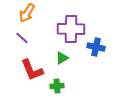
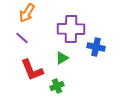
green cross: rotated 16 degrees counterclockwise
